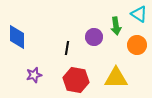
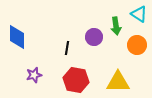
yellow triangle: moved 2 px right, 4 px down
